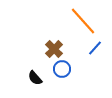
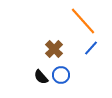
blue line: moved 4 px left
blue circle: moved 1 px left, 6 px down
black semicircle: moved 6 px right, 1 px up
